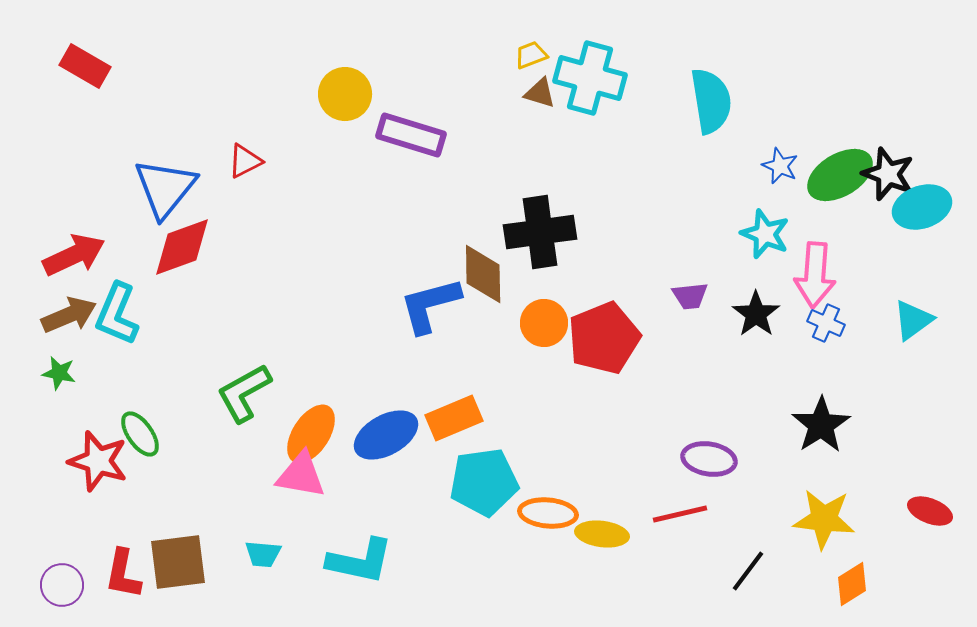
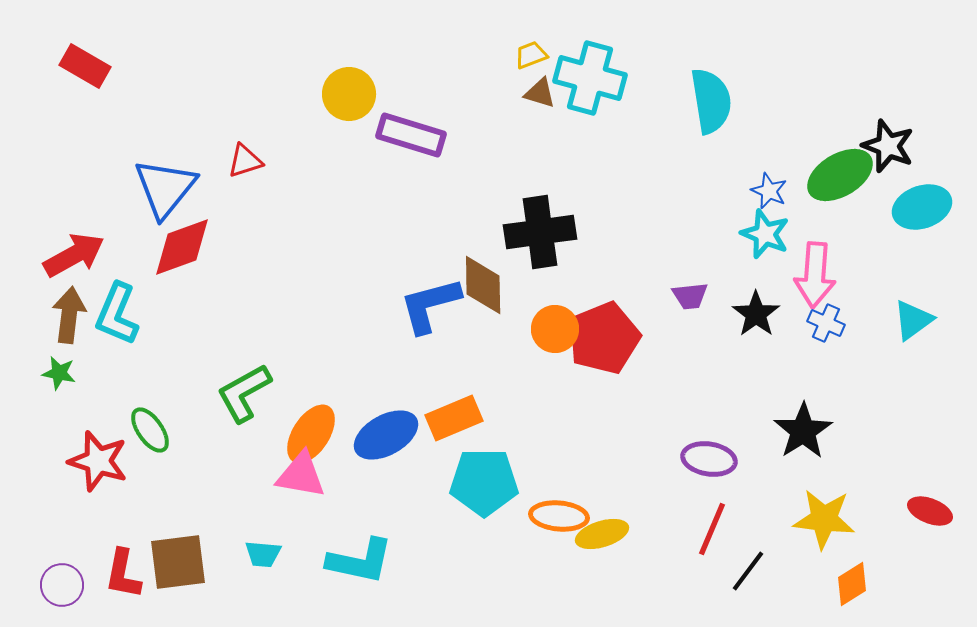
yellow circle at (345, 94): moved 4 px right
red triangle at (245, 161): rotated 9 degrees clockwise
blue star at (780, 166): moved 11 px left, 25 px down
black star at (888, 174): moved 28 px up
red arrow at (74, 255): rotated 4 degrees counterclockwise
brown diamond at (483, 274): moved 11 px down
brown arrow at (69, 315): rotated 60 degrees counterclockwise
orange circle at (544, 323): moved 11 px right, 6 px down
black star at (821, 425): moved 18 px left, 6 px down
green ellipse at (140, 434): moved 10 px right, 4 px up
cyan pentagon at (484, 482): rotated 8 degrees clockwise
orange ellipse at (548, 513): moved 11 px right, 3 px down
red line at (680, 514): moved 32 px right, 15 px down; rotated 54 degrees counterclockwise
yellow ellipse at (602, 534): rotated 24 degrees counterclockwise
